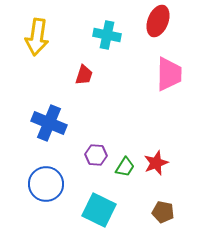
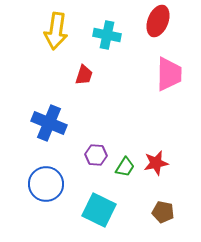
yellow arrow: moved 19 px right, 6 px up
red star: rotated 10 degrees clockwise
